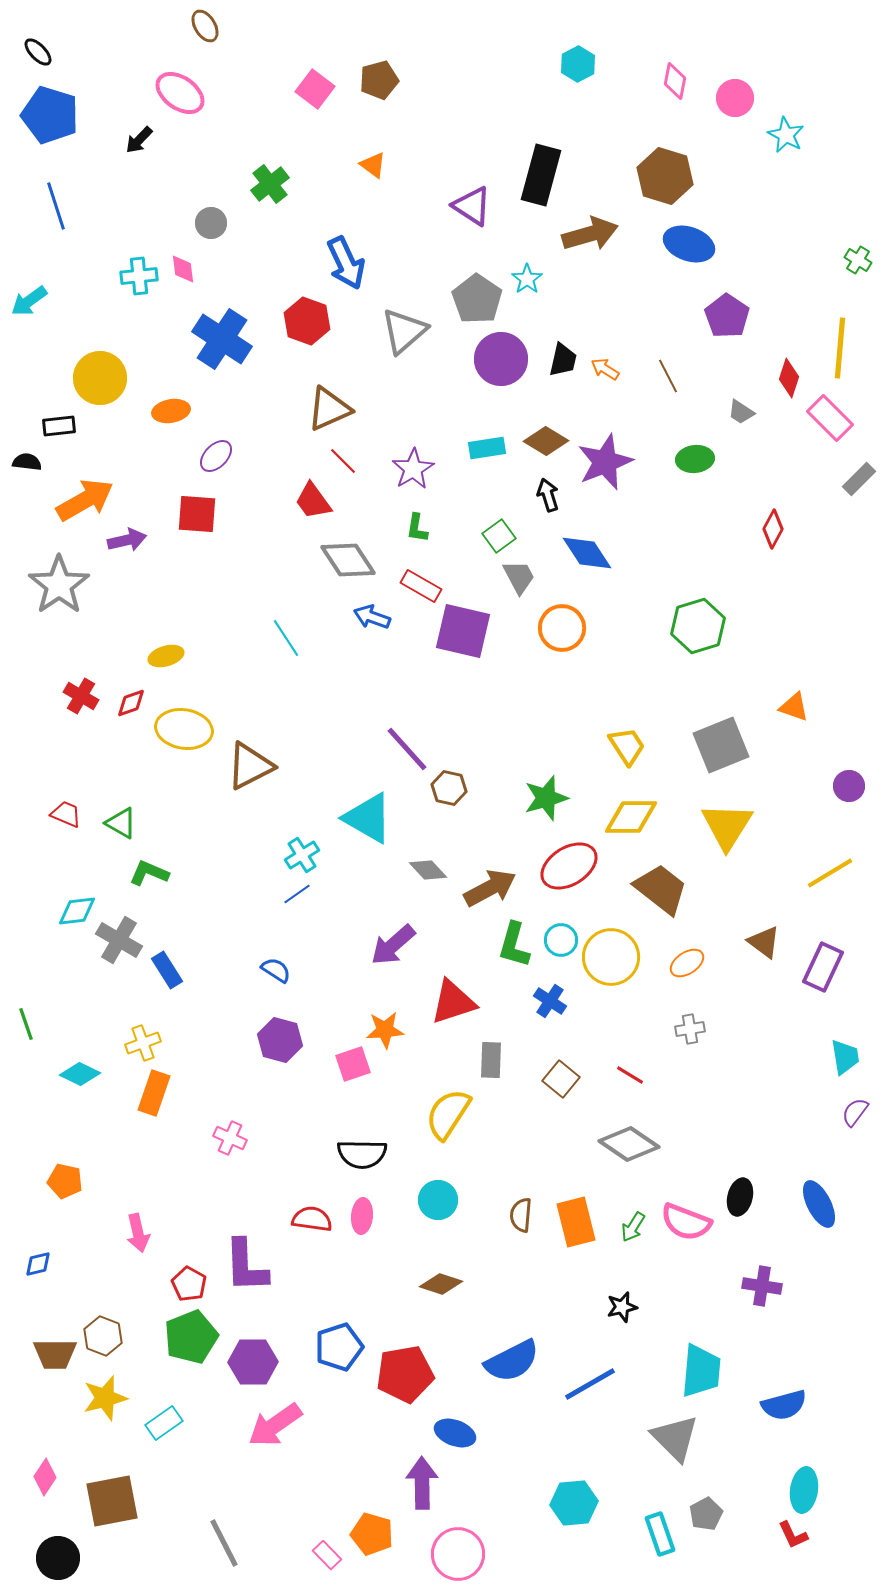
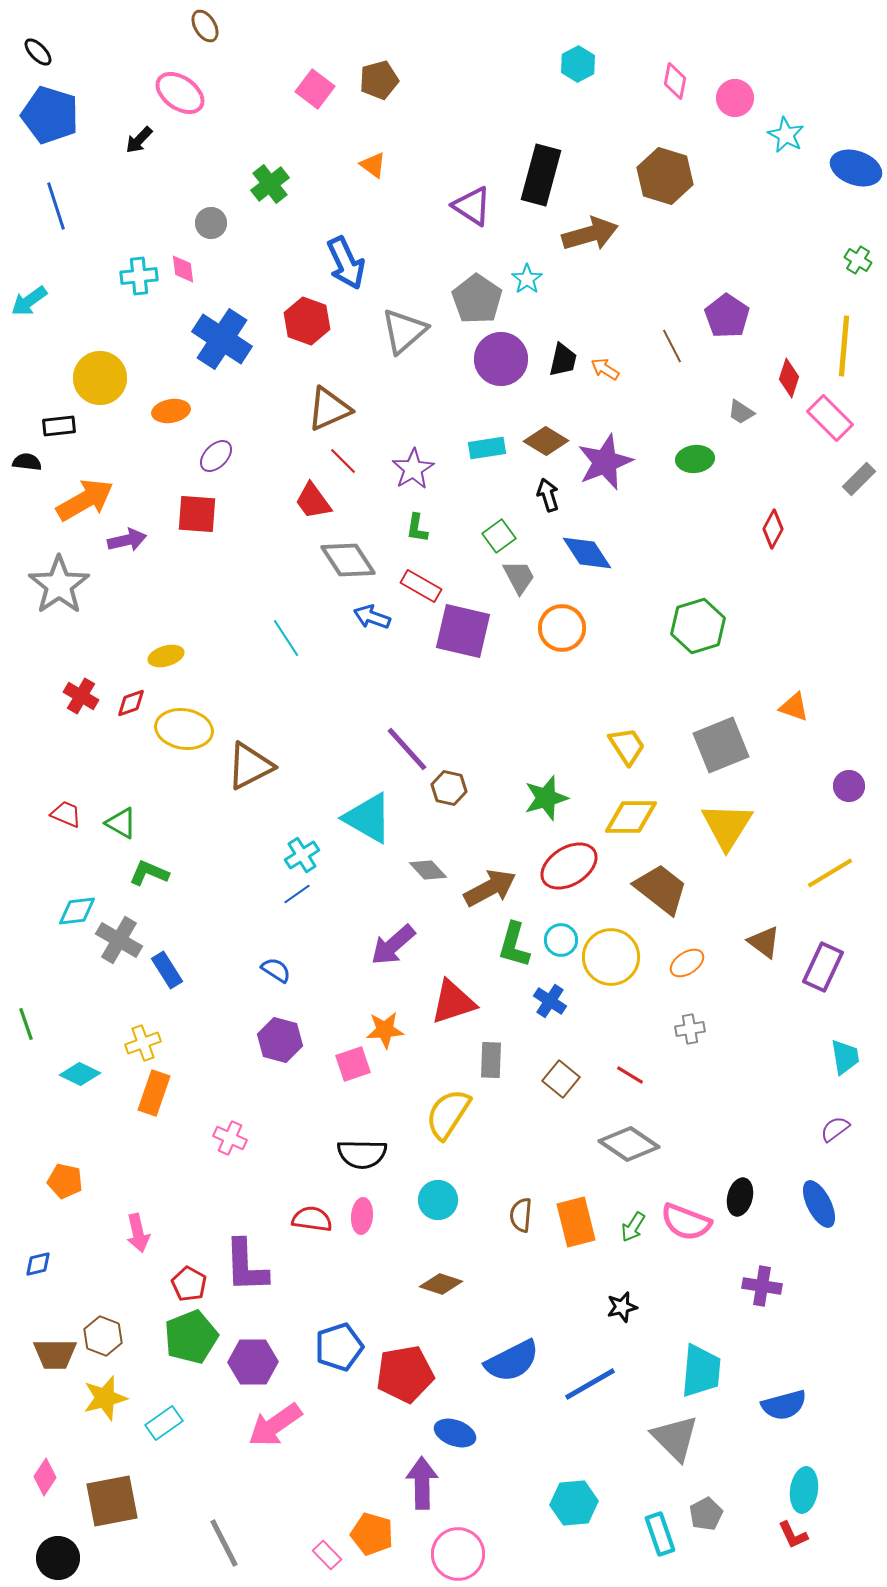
blue ellipse at (689, 244): moved 167 px right, 76 px up
yellow line at (840, 348): moved 4 px right, 2 px up
brown line at (668, 376): moved 4 px right, 30 px up
purple semicircle at (855, 1112): moved 20 px left, 17 px down; rotated 16 degrees clockwise
